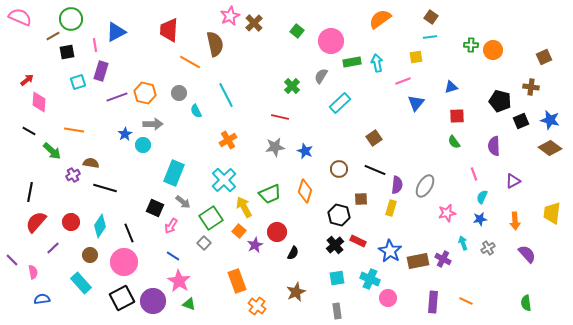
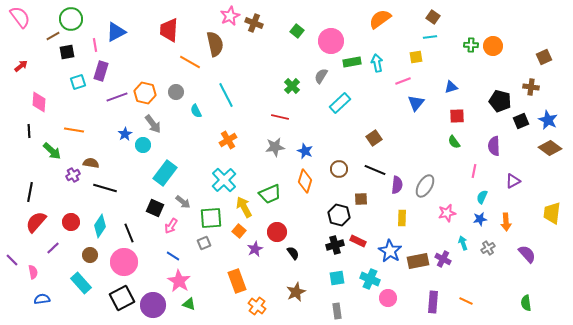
pink semicircle at (20, 17): rotated 30 degrees clockwise
brown square at (431, 17): moved 2 px right
brown cross at (254, 23): rotated 24 degrees counterclockwise
orange circle at (493, 50): moved 4 px up
red arrow at (27, 80): moved 6 px left, 14 px up
gray circle at (179, 93): moved 3 px left, 1 px up
blue star at (550, 120): moved 2 px left; rotated 12 degrees clockwise
gray arrow at (153, 124): rotated 54 degrees clockwise
black line at (29, 131): rotated 56 degrees clockwise
cyan rectangle at (174, 173): moved 9 px left; rotated 15 degrees clockwise
pink line at (474, 174): moved 3 px up; rotated 32 degrees clockwise
orange diamond at (305, 191): moved 10 px up
yellow rectangle at (391, 208): moved 11 px right, 10 px down; rotated 14 degrees counterclockwise
green square at (211, 218): rotated 30 degrees clockwise
orange arrow at (515, 221): moved 9 px left, 1 px down
gray square at (204, 243): rotated 24 degrees clockwise
purple star at (255, 245): moved 4 px down
black cross at (335, 245): rotated 24 degrees clockwise
black semicircle at (293, 253): rotated 64 degrees counterclockwise
purple circle at (153, 301): moved 4 px down
